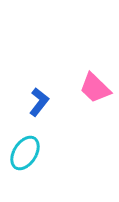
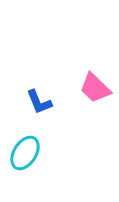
blue L-shape: rotated 120 degrees clockwise
